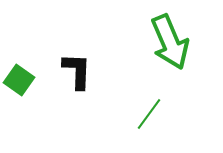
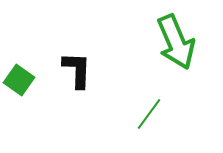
green arrow: moved 6 px right
black L-shape: moved 1 px up
